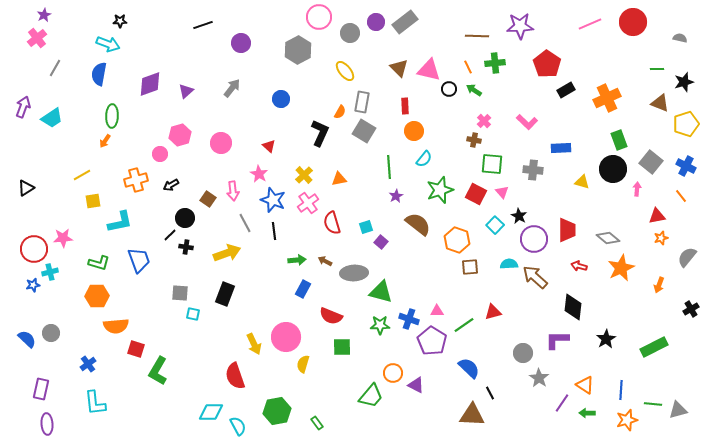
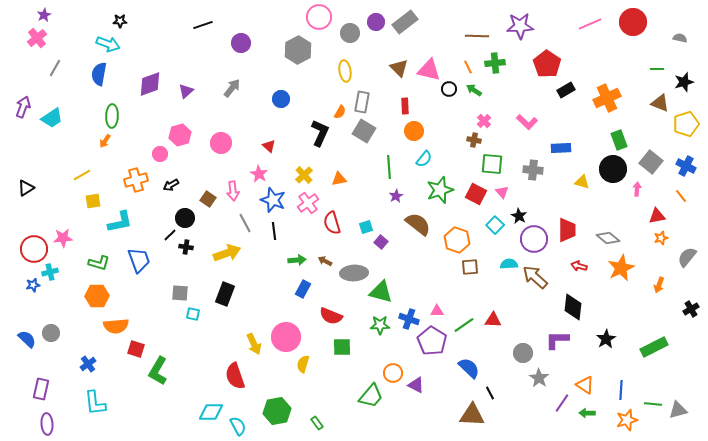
yellow ellipse at (345, 71): rotated 30 degrees clockwise
red triangle at (493, 312): moved 8 px down; rotated 18 degrees clockwise
